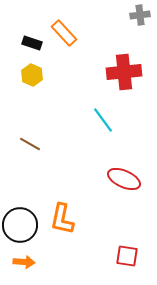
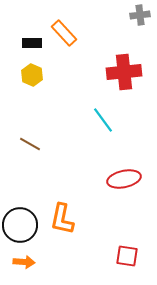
black rectangle: rotated 18 degrees counterclockwise
red ellipse: rotated 36 degrees counterclockwise
